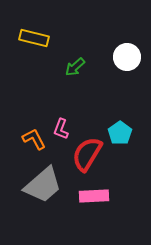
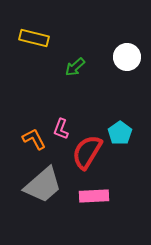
red semicircle: moved 2 px up
